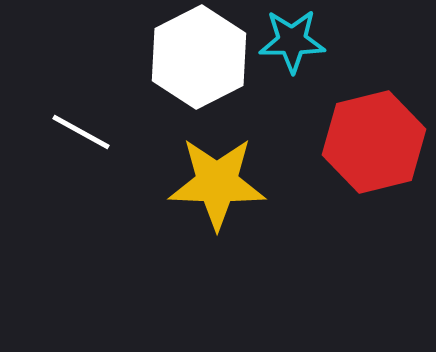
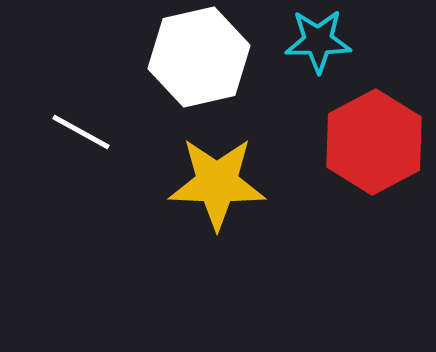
cyan star: moved 26 px right
white hexagon: rotated 14 degrees clockwise
red hexagon: rotated 14 degrees counterclockwise
